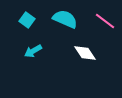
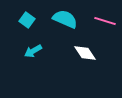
pink line: rotated 20 degrees counterclockwise
